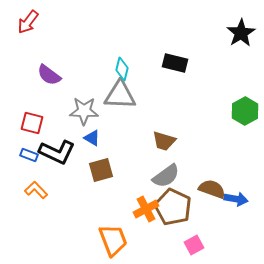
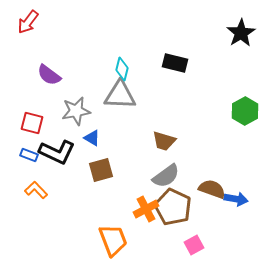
gray star: moved 8 px left; rotated 12 degrees counterclockwise
